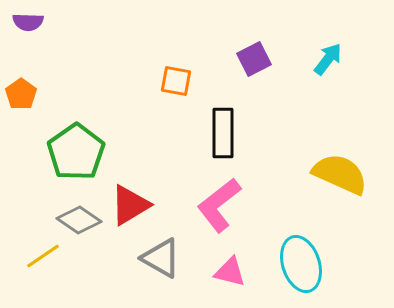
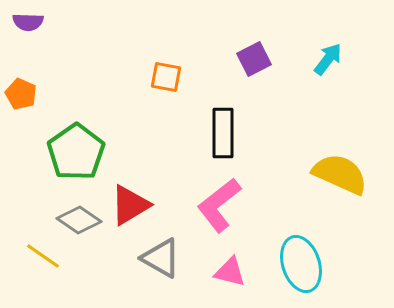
orange square: moved 10 px left, 4 px up
orange pentagon: rotated 12 degrees counterclockwise
yellow line: rotated 69 degrees clockwise
